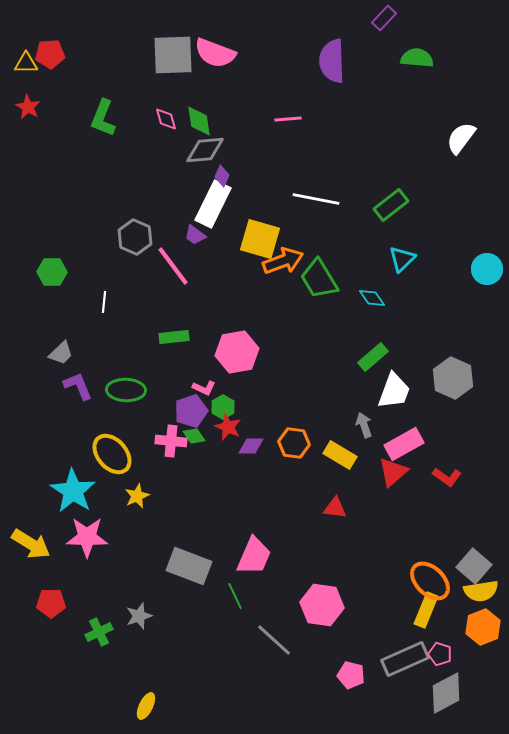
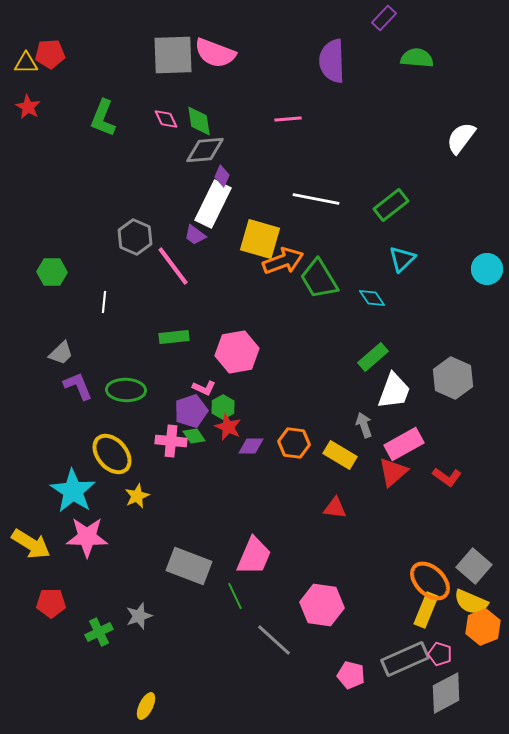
pink diamond at (166, 119): rotated 10 degrees counterclockwise
yellow semicircle at (481, 591): moved 10 px left, 11 px down; rotated 32 degrees clockwise
